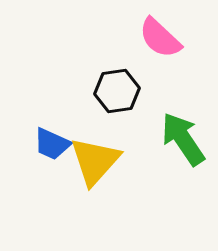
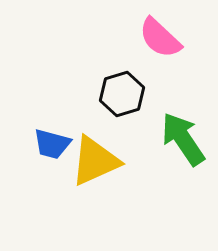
black hexagon: moved 5 px right, 3 px down; rotated 9 degrees counterclockwise
blue trapezoid: rotated 9 degrees counterclockwise
yellow triangle: rotated 24 degrees clockwise
